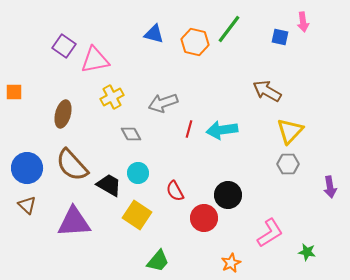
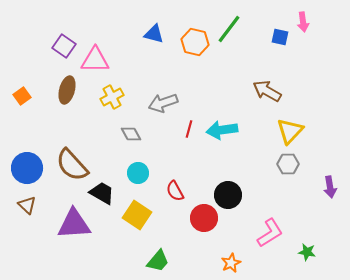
pink triangle: rotated 12 degrees clockwise
orange square: moved 8 px right, 4 px down; rotated 36 degrees counterclockwise
brown ellipse: moved 4 px right, 24 px up
black trapezoid: moved 7 px left, 8 px down
purple triangle: moved 2 px down
